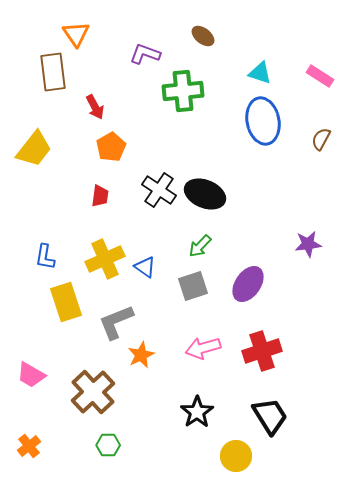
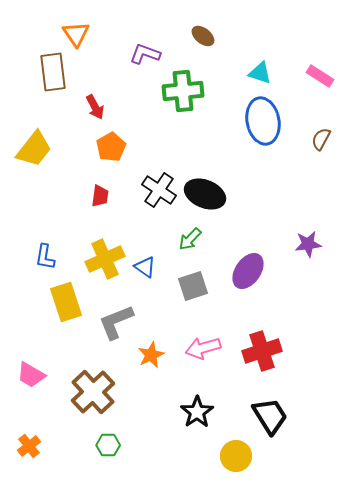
green arrow: moved 10 px left, 7 px up
purple ellipse: moved 13 px up
orange star: moved 10 px right
